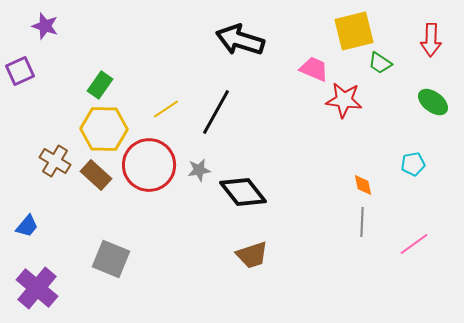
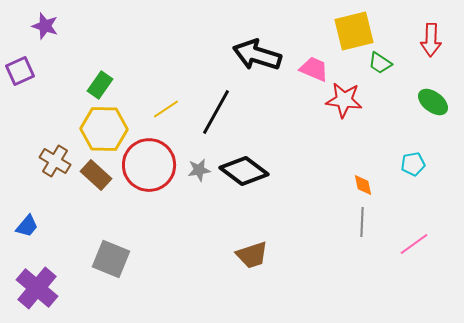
black arrow: moved 17 px right, 15 px down
black diamond: moved 1 px right, 21 px up; rotated 15 degrees counterclockwise
